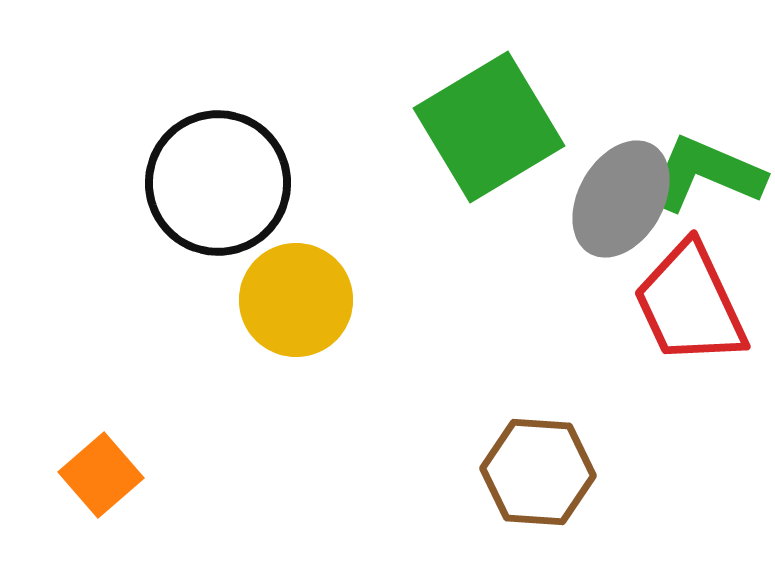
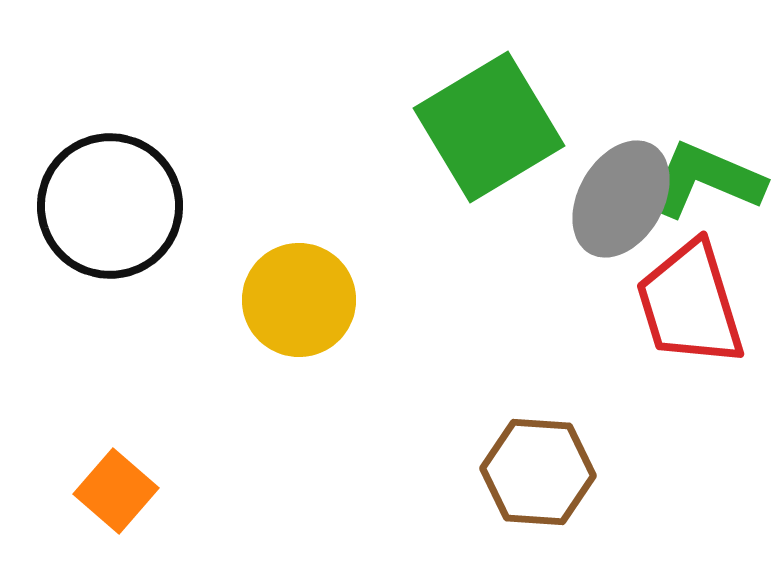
green L-shape: moved 6 px down
black circle: moved 108 px left, 23 px down
yellow circle: moved 3 px right
red trapezoid: rotated 8 degrees clockwise
orange square: moved 15 px right, 16 px down; rotated 8 degrees counterclockwise
